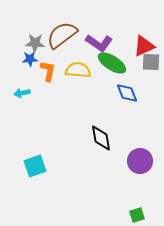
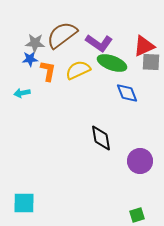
green ellipse: rotated 12 degrees counterclockwise
yellow semicircle: rotated 30 degrees counterclockwise
cyan square: moved 11 px left, 37 px down; rotated 20 degrees clockwise
